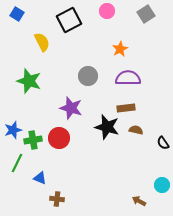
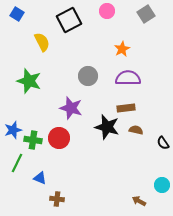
orange star: moved 2 px right
green cross: rotated 18 degrees clockwise
